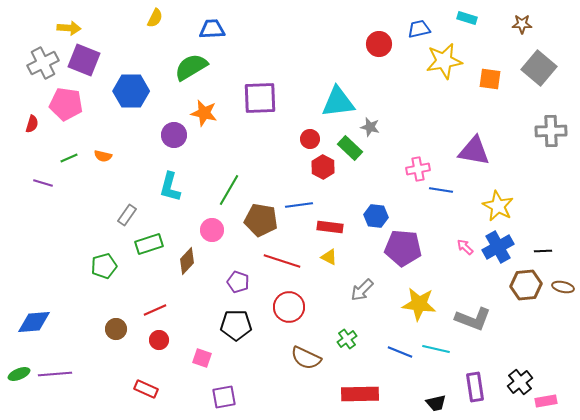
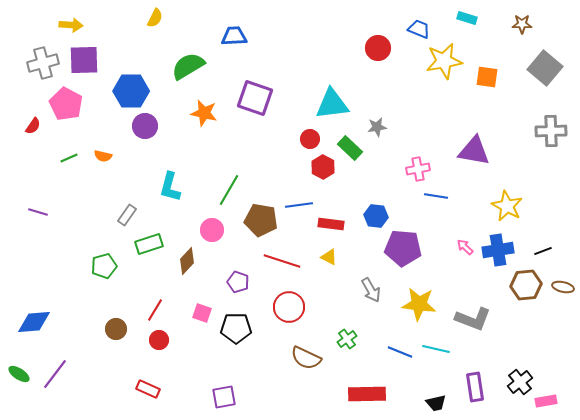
yellow arrow at (69, 28): moved 2 px right, 3 px up
blue trapezoid at (212, 29): moved 22 px right, 7 px down
blue trapezoid at (419, 29): rotated 35 degrees clockwise
red circle at (379, 44): moved 1 px left, 4 px down
purple square at (84, 60): rotated 24 degrees counterclockwise
gray cross at (43, 63): rotated 12 degrees clockwise
green semicircle at (191, 67): moved 3 px left, 1 px up
gray square at (539, 68): moved 6 px right
orange square at (490, 79): moved 3 px left, 2 px up
purple square at (260, 98): moved 5 px left; rotated 21 degrees clockwise
cyan triangle at (338, 102): moved 6 px left, 2 px down
pink pentagon at (66, 104): rotated 20 degrees clockwise
red semicircle at (32, 124): moved 1 px right, 2 px down; rotated 18 degrees clockwise
gray star at (370, 127): moved 7 px right; rotated 24 degrees counterclockwise
purple circle at (174, 135): moved 29 px left, 9 px up
purple line at (43, 183): moved 5 px left, 29 px down
blue line at (441, 190): moved 5 px left, 6 px down
yellow star at (498, 206): moved 9 px right
red rectangle at (330, 227): moved 1 px right, 3 px up
blue cross at (498, 247): moved 3 px down; rotated 20 degrees clockwise
black line at (543, 251): rotated 18 degrees counterclockwise
gray arrow at (362, 290): moved 9 px right; rotated 75 degrees counterclockwise
red line at (155, 310): rotated 35 degrees counterclockwise
black pentagon at (236, 325): moved 3 px down
pink square at (202, 358): moved 45 px up
green ellipse at (19, 374): rotated 55 degrees clockwise
purple line at (55, 374): rotated 48 degrees counterclockwise
red rectangle at (146, 389): moved 2 px right
red rectangle at (360, 394): moved 7 px right
